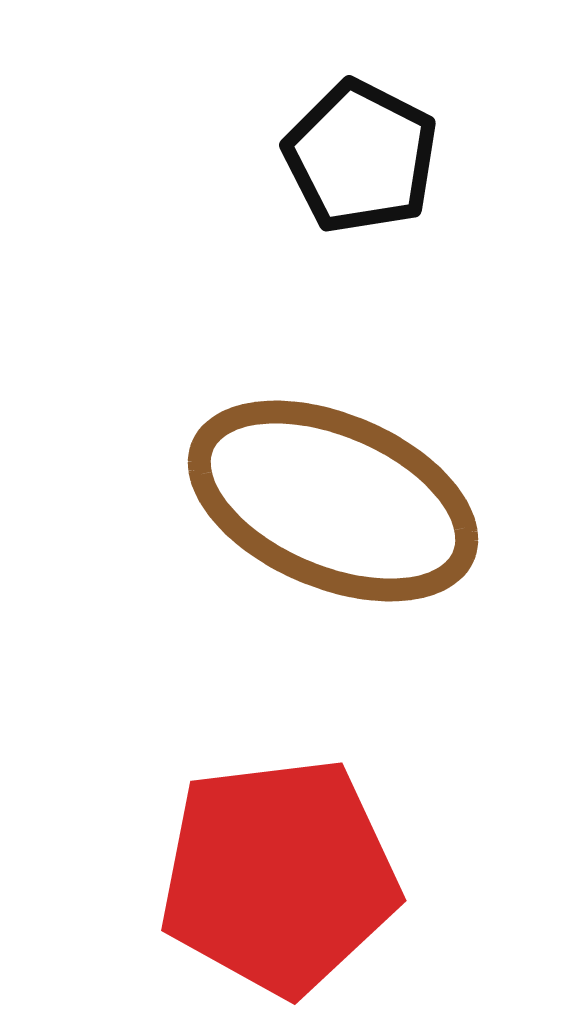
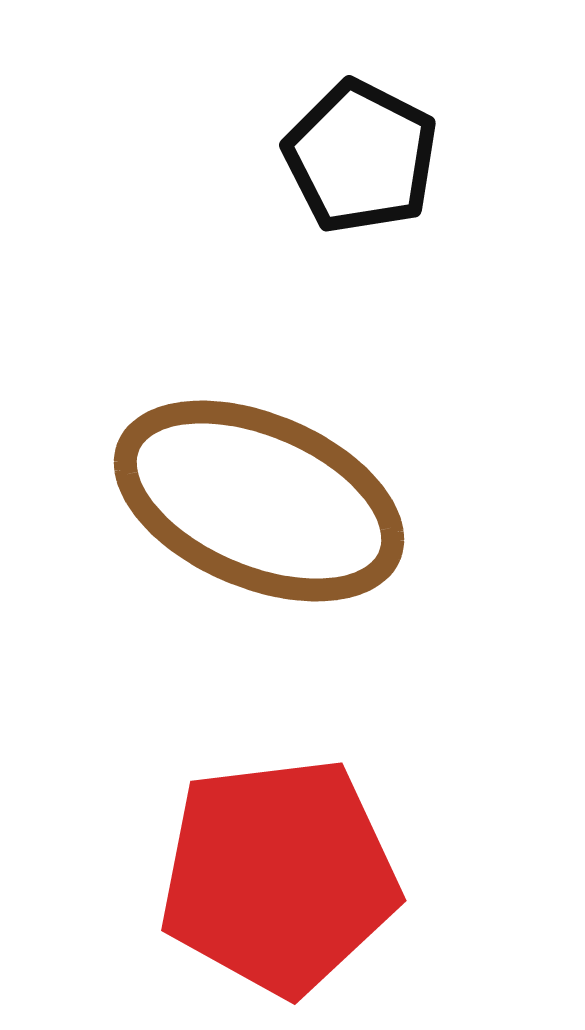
brown ellipse: moved 74 px left
